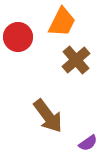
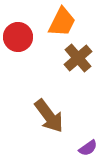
brown cross: moved 2 px right, 2 px up
brown arrow: moved 1 px right
purple semicircle: moved 5 px down
